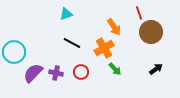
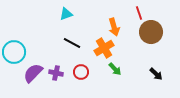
orange arrow: rotated 18 degrees clockwise
black arrow: moved 5 px down; rotated 80 degrees clockwise
